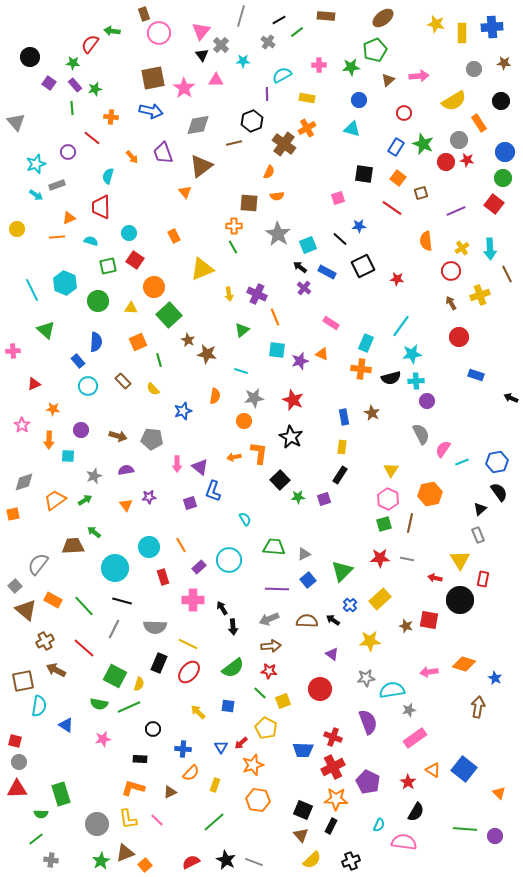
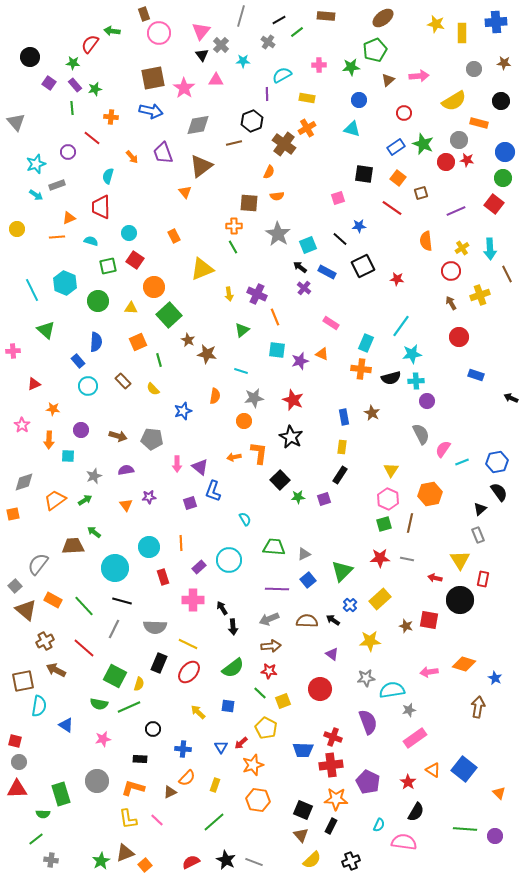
blue cross at (492, 27): moved 4 px right, 5 px up
orange rectangle at (479, 123): rotated 42 degrees counterclockwise
blue rectangle at (396, 147): rotated 24 degrees clockwise
orange line at (181, 545): moved 2 px up; rotated 28 degrees clockwise
red cross at (333, 767): moved 2 px left, 2 px up; rotated 20 degrees clockwise
orange semicircle at (191, 773): moved 4 px left, 5 px down
green semicircle at (41, 814): moved 2 px right
gray circle at (97, 824): moved 43 px up
